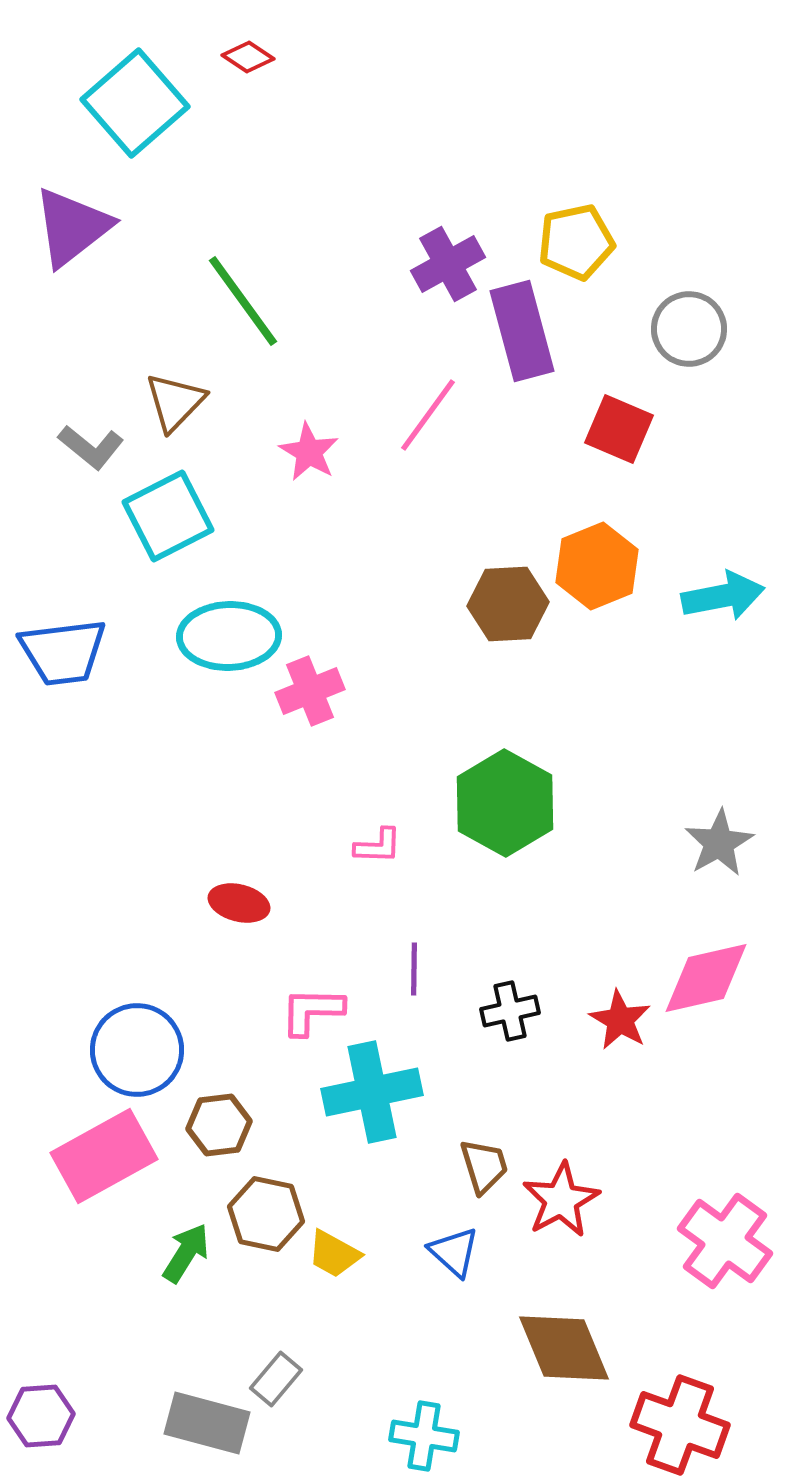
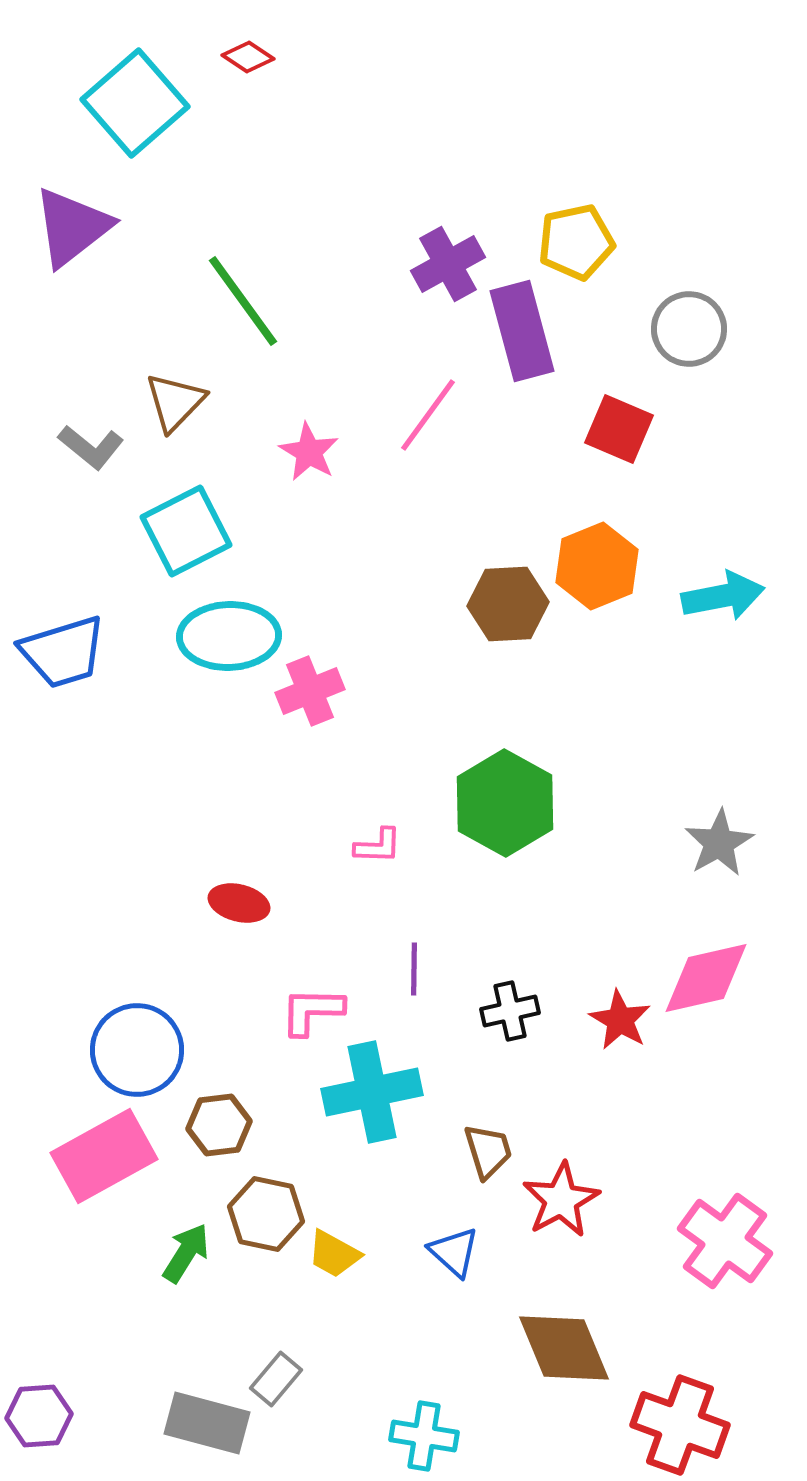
cyan square at (168, 516): moved 18 px right, 15 px down
blue trapezoid at (63, 652): rotated 10 degrees counterclockwise
brown trapezoid at (484, 1166): moved 4 px right, 15 px up
purple hexagon at (41, 1416): moved 2 px left
